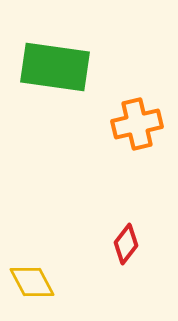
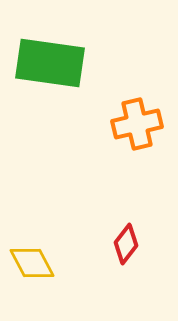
green rectangle: moved 5 px left, 4 px up
yellow diamond: moved 19 px up
